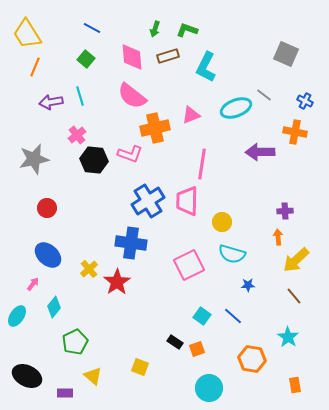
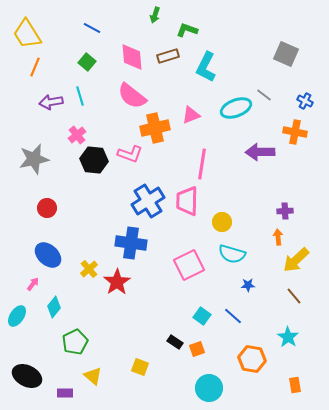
green arrow at (155, 29): moved 14 px up
green square at (86, 59): moved 1 px right, 3 px down
